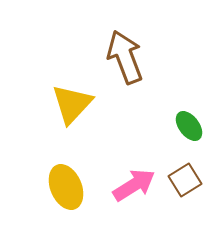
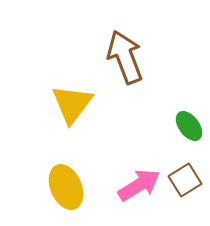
yellow triangle: rotated 6 degrees counterclockwise
pink arrow: moved 5 px right
